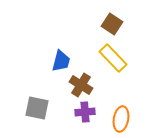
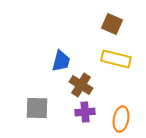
brown square: rotated 10 degrees counterclockwise
yellow rectangle: moved 3 px right, 1 px down; rotated 32 degrees counterclockwise
gray square: rotated 10 degrees counterclockwise
